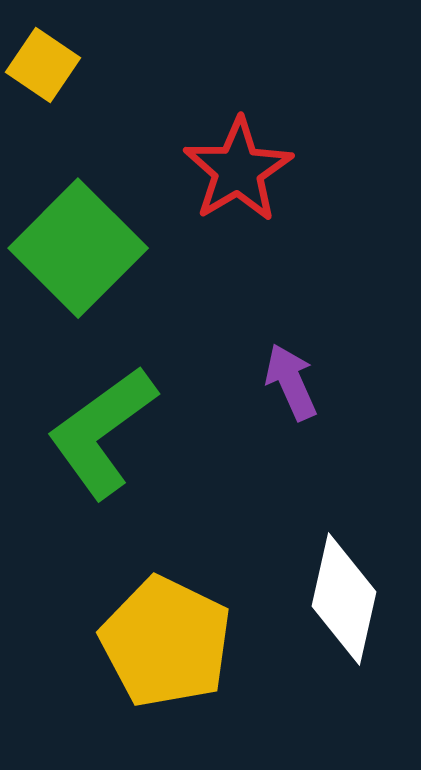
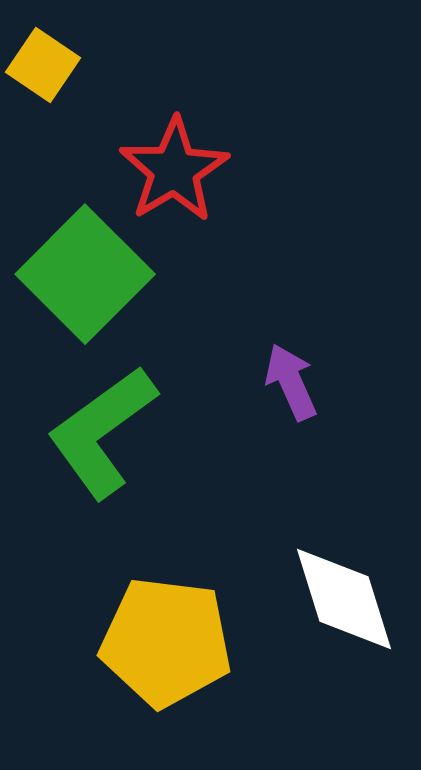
red star: moved 64 px left
green square: moved 7 px right, 26 px down
white diamond: rotated 30 degrees counterclockwise
yellow pentagon: rotated 19 degrees counterclockwise
